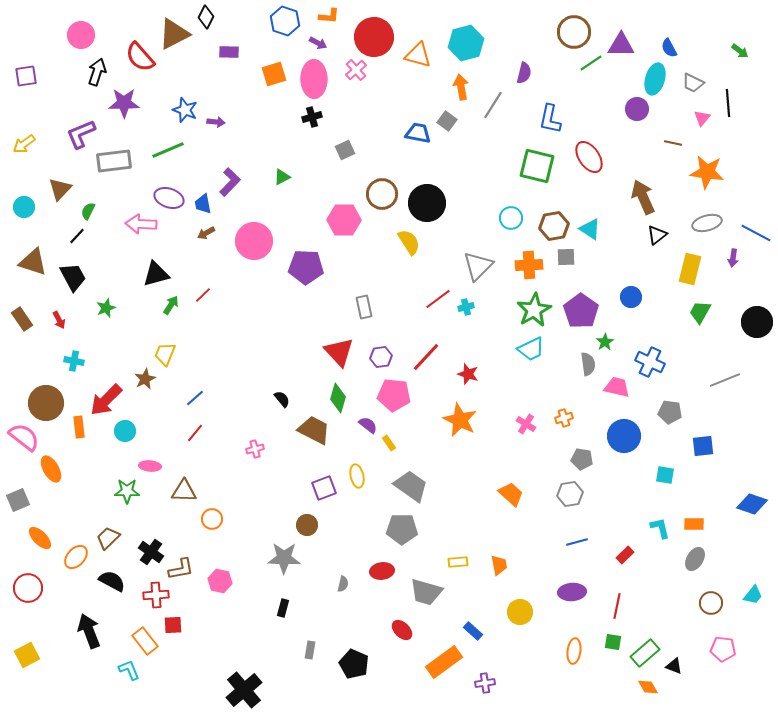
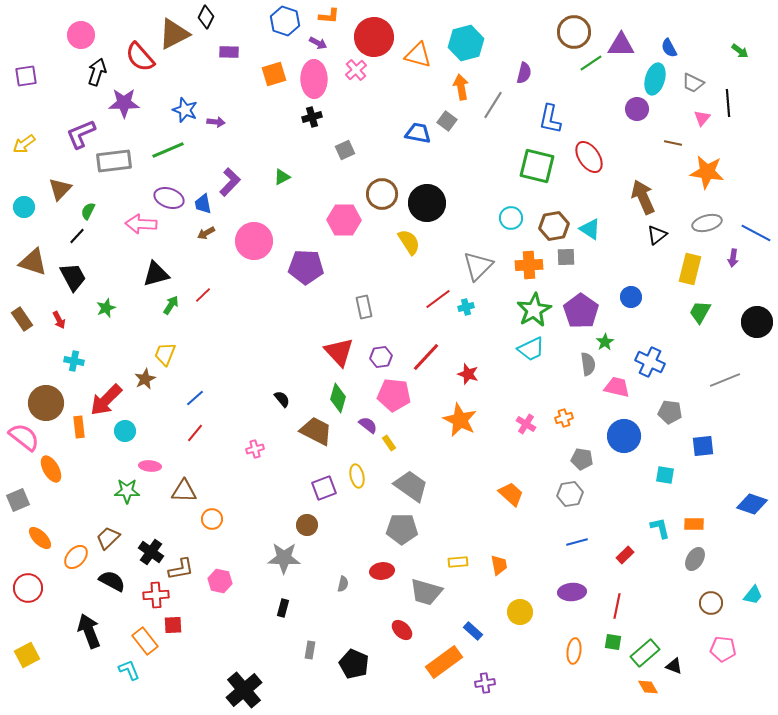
brown trapezoid at (314, 430): moved 2 px right, 1 px down
